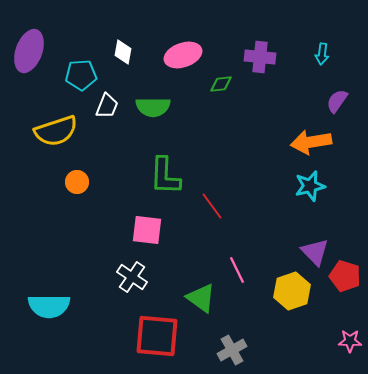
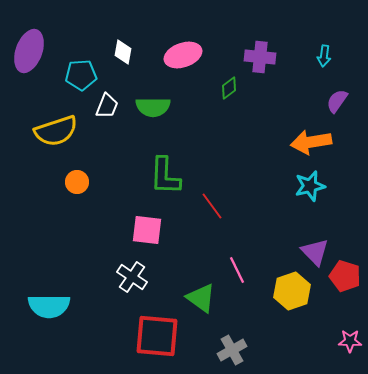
cyan arrow: moved 2 px right, 2 px down
green diamond: moved 8 px right, 4 px down; rotated 30 degrees counterclockwise
